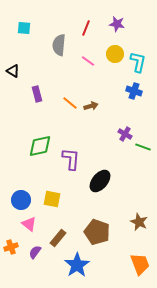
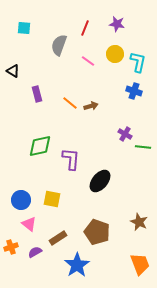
red line: moved 1 px left
gray semicircle: rotated 15 degrees clockwise
green line: rotated 14 degrees counterclockwise
brown rectangle: rotated 18 degrees clockwise
purple semicircle: rotated 24 degrees clockwise
